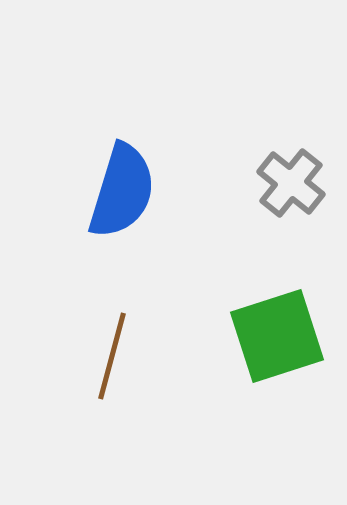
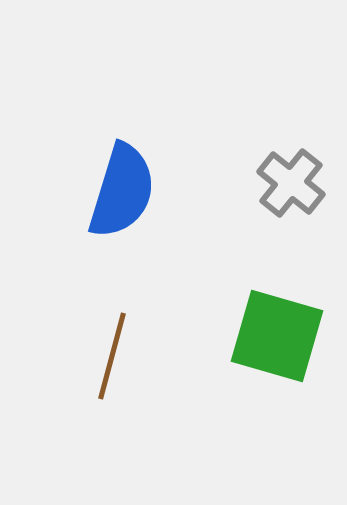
green square: rotated 34 degrees clockwise
